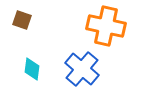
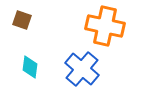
orange cross: moved 1 px left
cyan diamond: moved 2 px left, 2 px up
